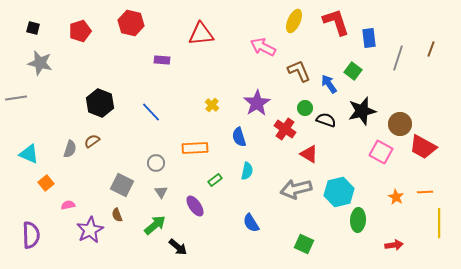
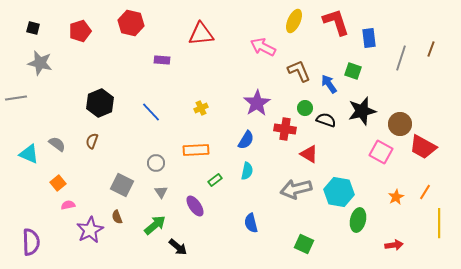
gray line at (398, 58): moved 3 px right
green square at (353, 71): rotated 18 degrees counterclockwise
black hexagon at (100, 103): rotated 16 degrees clockwise
yellow cross at (212, 105): moved 11 px left, 3 px down; rotated 24 degrees clockwise
red cross at (285, 129): rotated 25 degrees counterclockwise
blue semicircle at (239, 137): moved 7 px right, 3 px down; rotated 132 degrees counterclockwise
brown semicircle at (92, 141): rotated 35 degrees counterclockwise
orange rectangle at (195, 148): moved 1 px right, 2 px down
gray semicircle at (70, 149): moved 13 px left, 5 px up; rotated 72 degrees counterclockwise
orange square at (46, 183): moved 12 px right
cyan hexagon at (339, 192): rotated 24 degrees clockwise
orange line at (425, 192): rotated 56 degrees counterclockwise
orange star at (396, 197): rotated 14 degrees clockwise
brown semicircle at (117, 215): moved 2 px down
green ellipse at (358, 220): rotated 10 degrees clockwise
blue semicircle at (251, 223): rotated 18 degrees clockwise
purple semicircle at (31, 235): moved 7 px down
